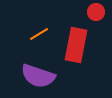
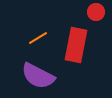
orange line: moved 1 px left, 4 px down
purple semicircle: rotated 8 degrees clockwise
